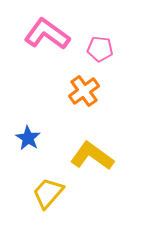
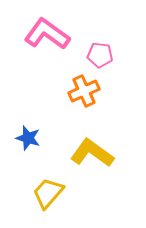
pink pentagon: moved 6 px down
orange cross: rotated 12 degrees clockwise
blue star: rotated 15 degrees counterclockwise
yellow L-shape: moved 3 px up
